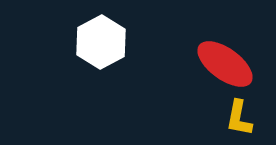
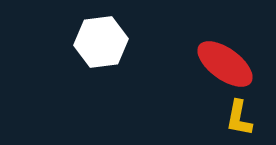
white hexagon: rotated 21 degrees clockwise
